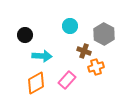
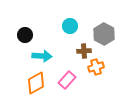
brown cross: rotated 24 degrees counterclockwise
